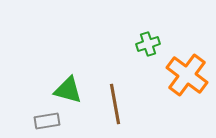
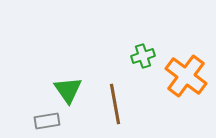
green cross: moved 5 px left, 12 px down
orange cross: moved 1 px left, 1 px down
green triangle: rotated 40 degrees clockwise
